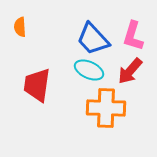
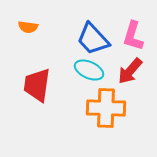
orange semicircle: moved 8 px right; rotated 78 degrees counterclockwise
